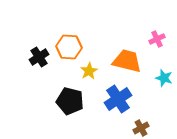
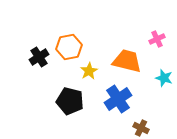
orange hexagon: rotated 15 degrees counterclockwise
brown cross: rotated 35 degrees counterclockwise
